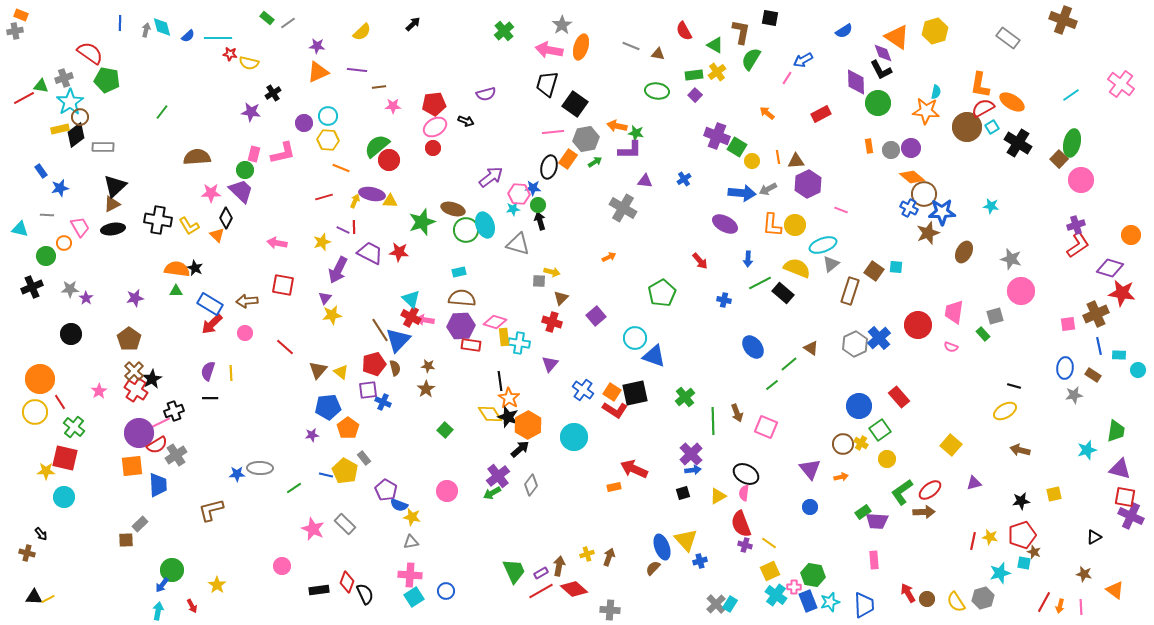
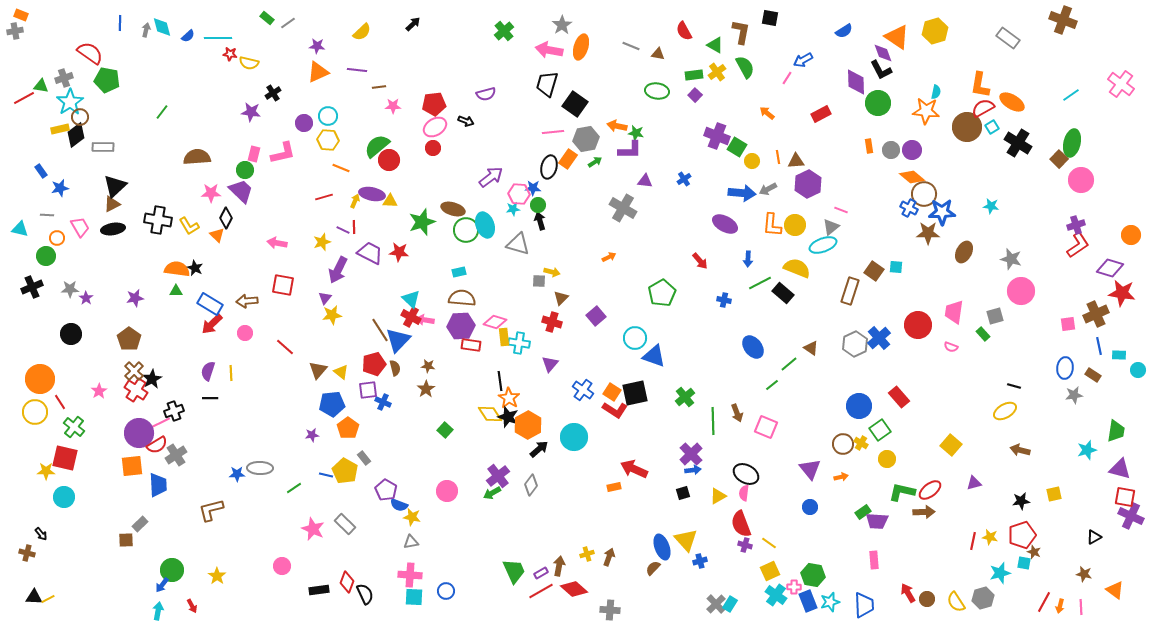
green semicircle at (751, 59): moved 6 px left, 8 px down; rotated 120 degrees clockwise
purple circle at (911, 148): moved 1 px right, 2 px down
brown star at (928, 233): rotated 20 degrees clockwise
orange circle at (64, 243): moved 7 px left, 5 px up
gray triangle at (831, 264): moved 37 px up
blue pentagon at (328, 407): moved 4 px right, 3 px up
black arrow at (520, 449): moved 19 px right
green L-shape at (902, 492): rotated 48 degrees clockwise
yellow star at (217, 585): moved 9 px up
cyan square at (414, 597): rotated 36 degrees clockwise
